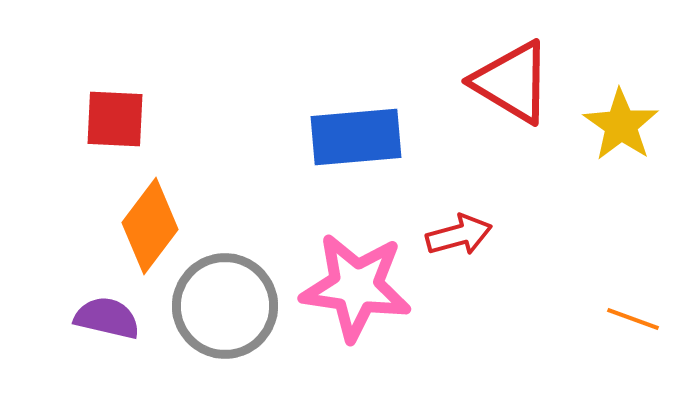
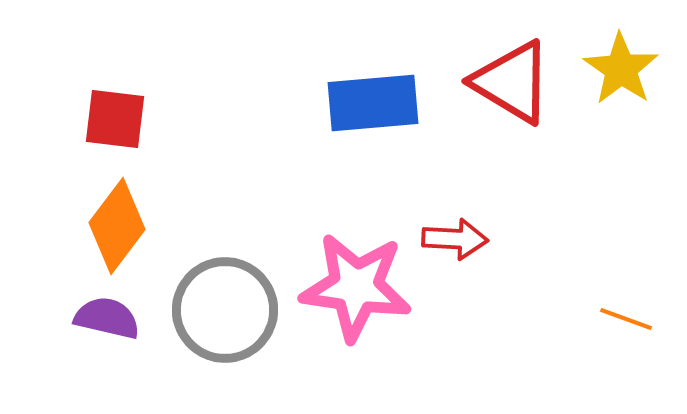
red square: rotated 4 degrees clockwise
yellow star: moved 56 px up
blue rectangle: moved 17 px right, 34 px up
orange diamond: moved 33 px left
red arrow: moved 4 px left, 4 px down; rotated 18 degrees clockwise
gray circle: moved 4 px down
orange line: moved 7 px left
